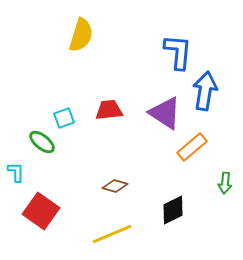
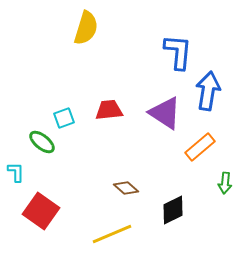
yellow semicircle: moved 5 px right, 7 px up
blue arrow: moved 3 px right
orange rectangle: moved 8 px right
brown diamond: moved 11 px right, 2 px down; rotated 25 degrees clockwise
